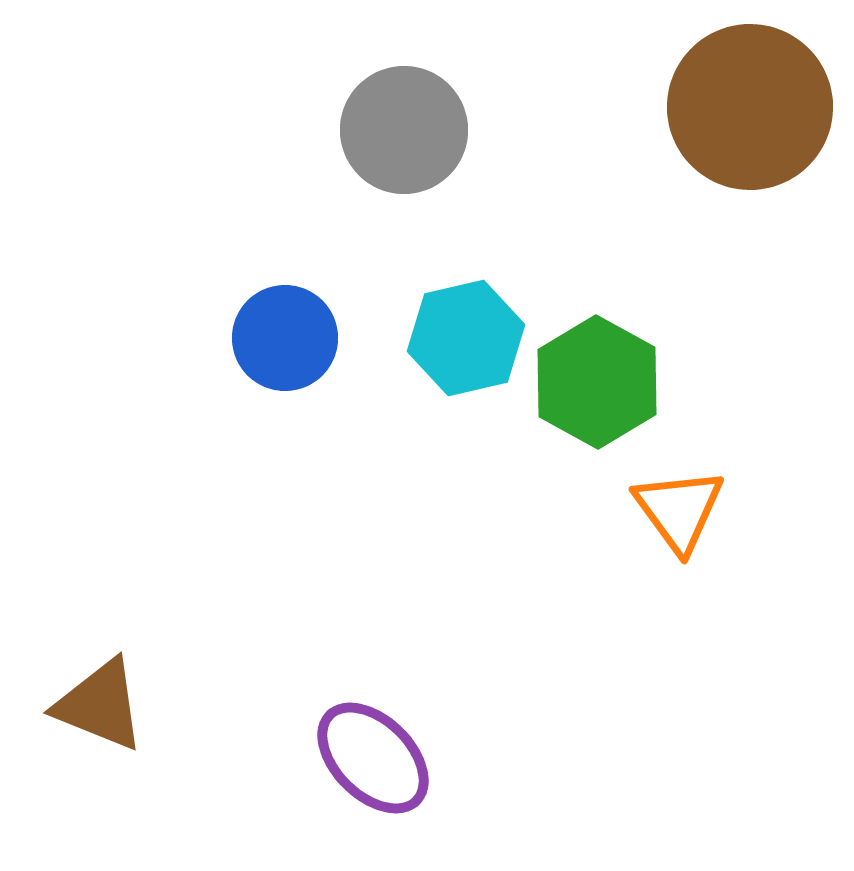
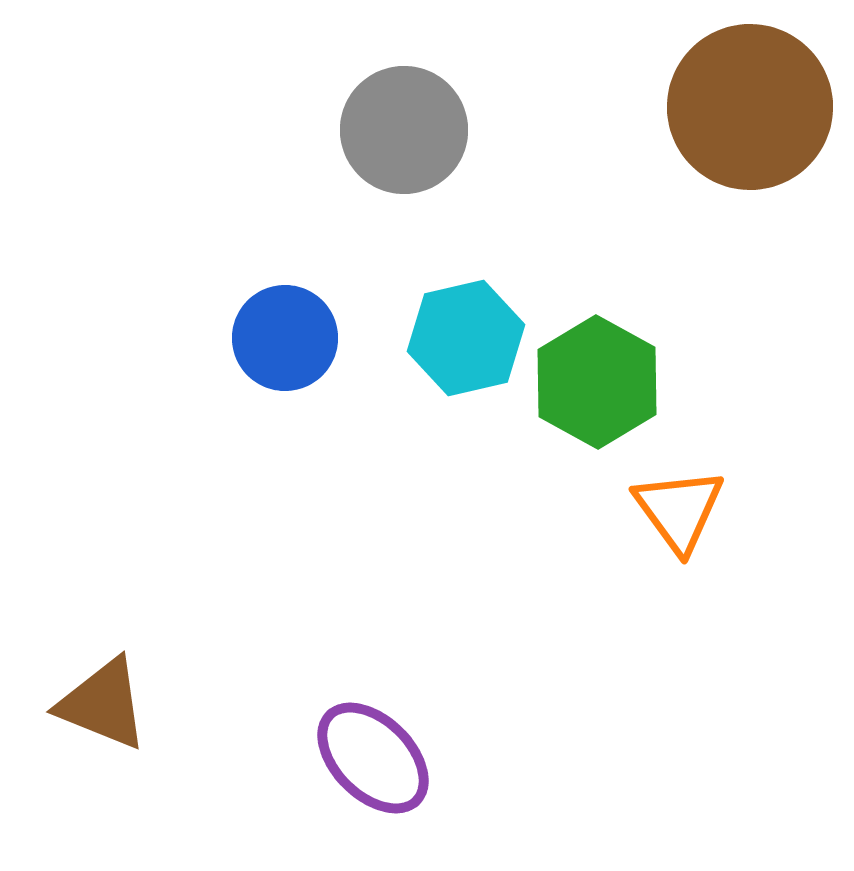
brown triangle: moved 3 px right, 1 px up
